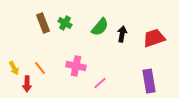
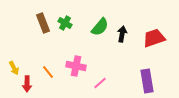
orange line: moved 8 px right, 4 px down
purple rectangle: moved 2 px left
